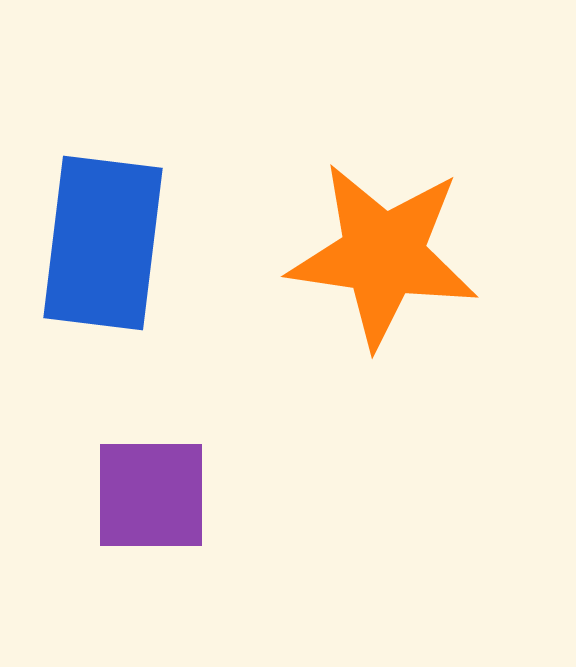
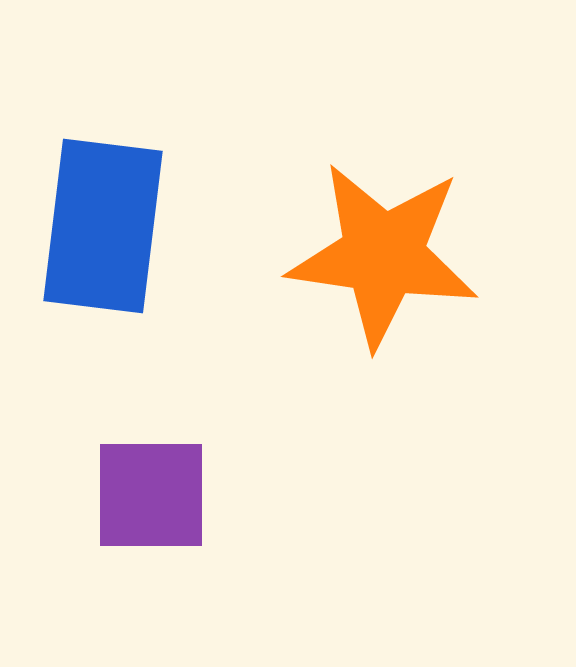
blue rectangle: moved 17 px up
